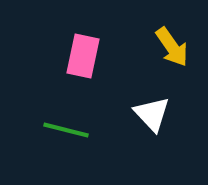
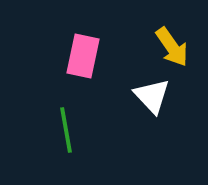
white triangle: moved 18 px up
green line: rotated 66 degrees clockwise
